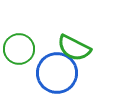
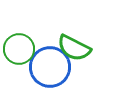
blue circle: moved 7 px left, 6 px up
